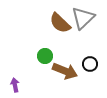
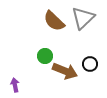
brown semicircle: moved 6 px left, 2 px up
